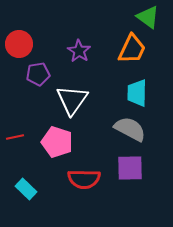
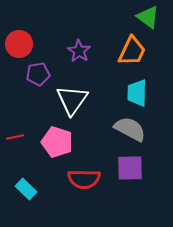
orange trapezoid: moved 2 px down
